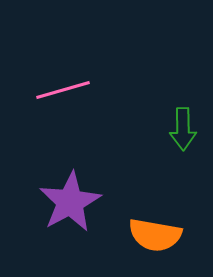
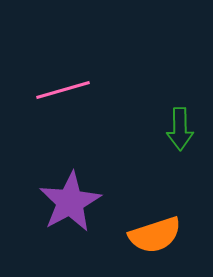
green arrow: moved 3 px left
orange semicircle: rotated 28 degrees counterclockwise
